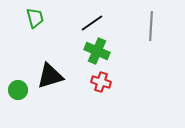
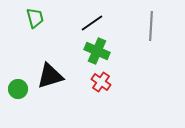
red cross: rotated 18 degrees clockwise
green circle: moved 1 px up
